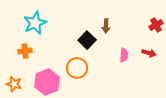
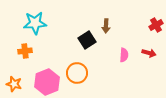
cyan star: rotated 20 degrees clockwise
black square: rotated 12 degrees clockwise
orange circle: moved 5 px down
